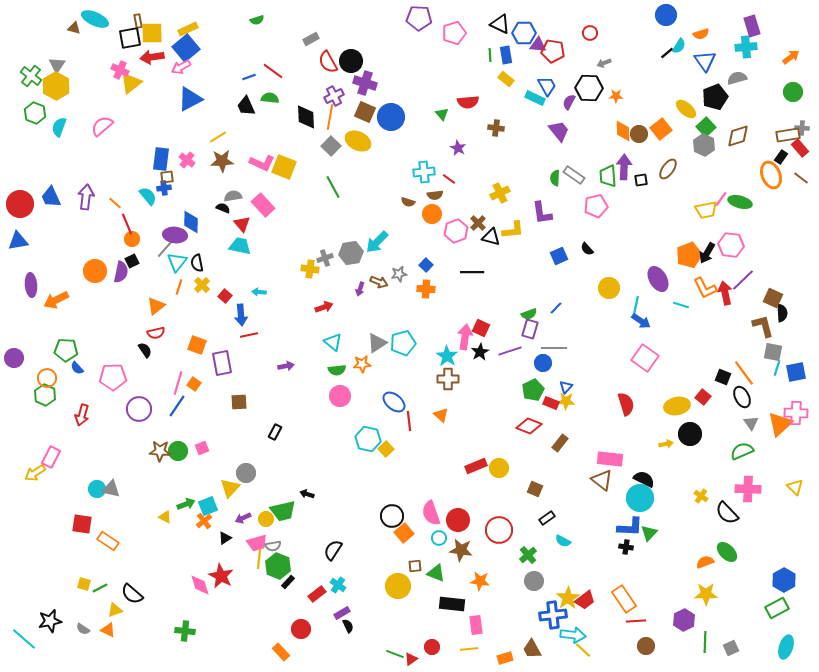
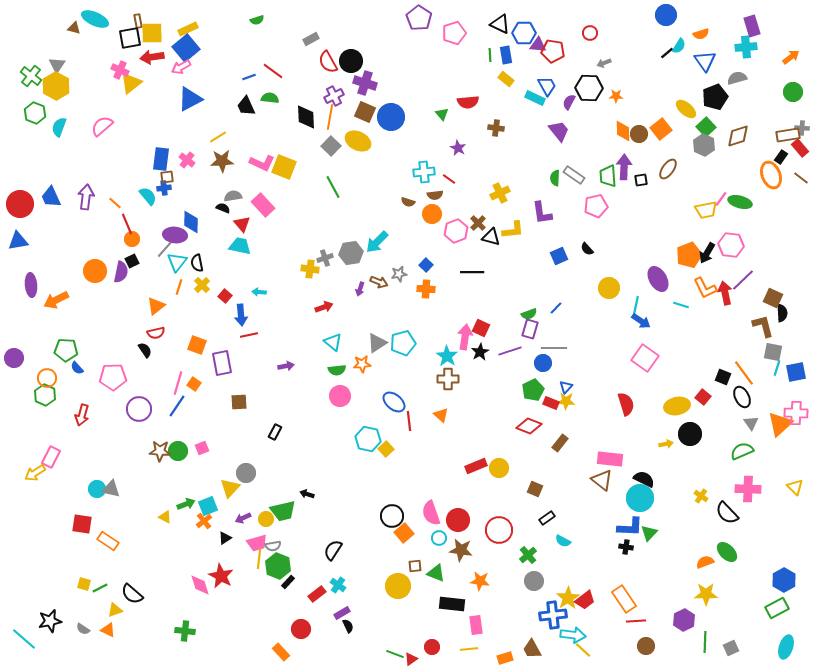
purple pentagon at (419, 18): rotated 30 degrees clockwise
